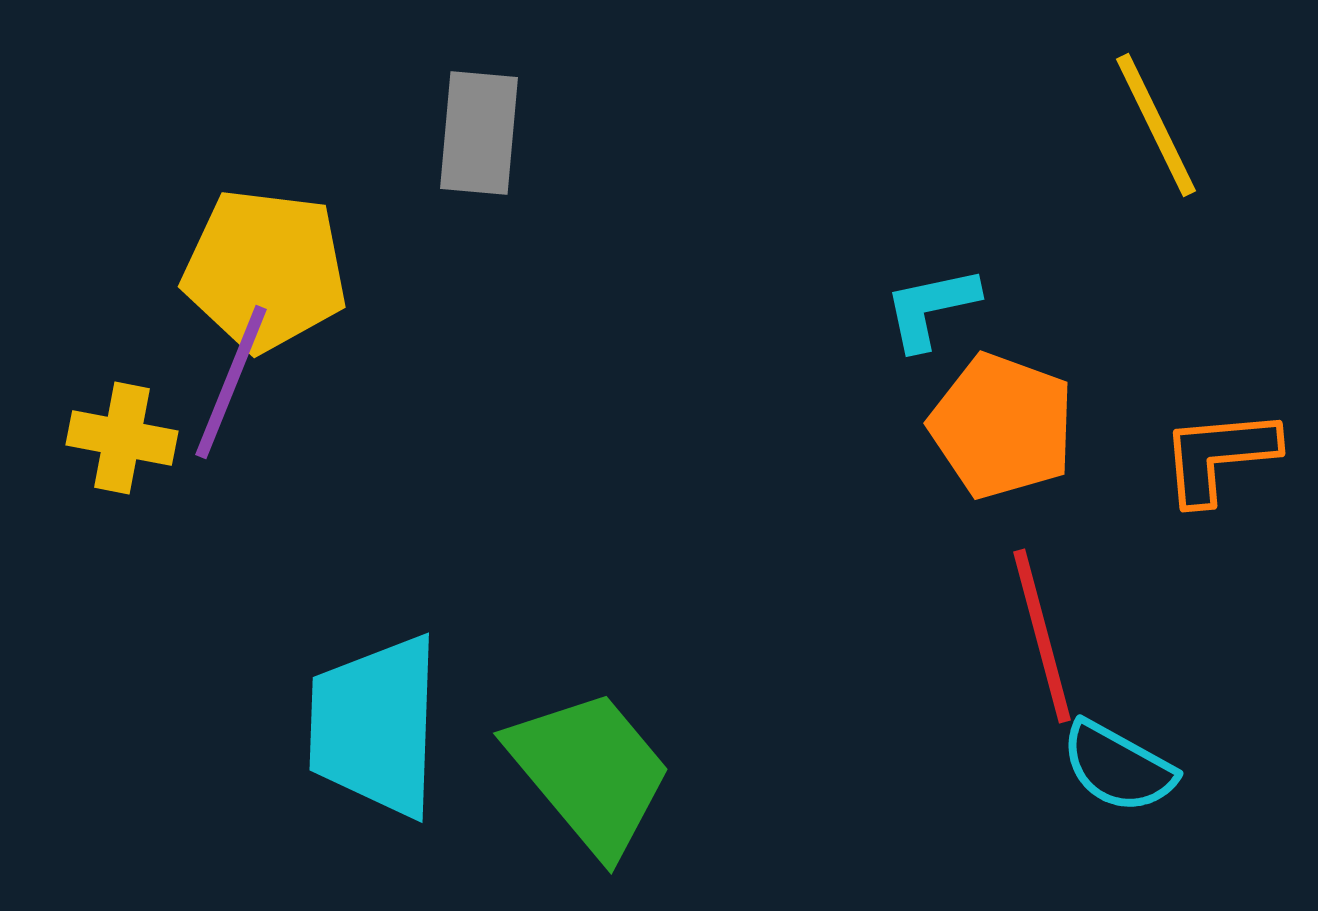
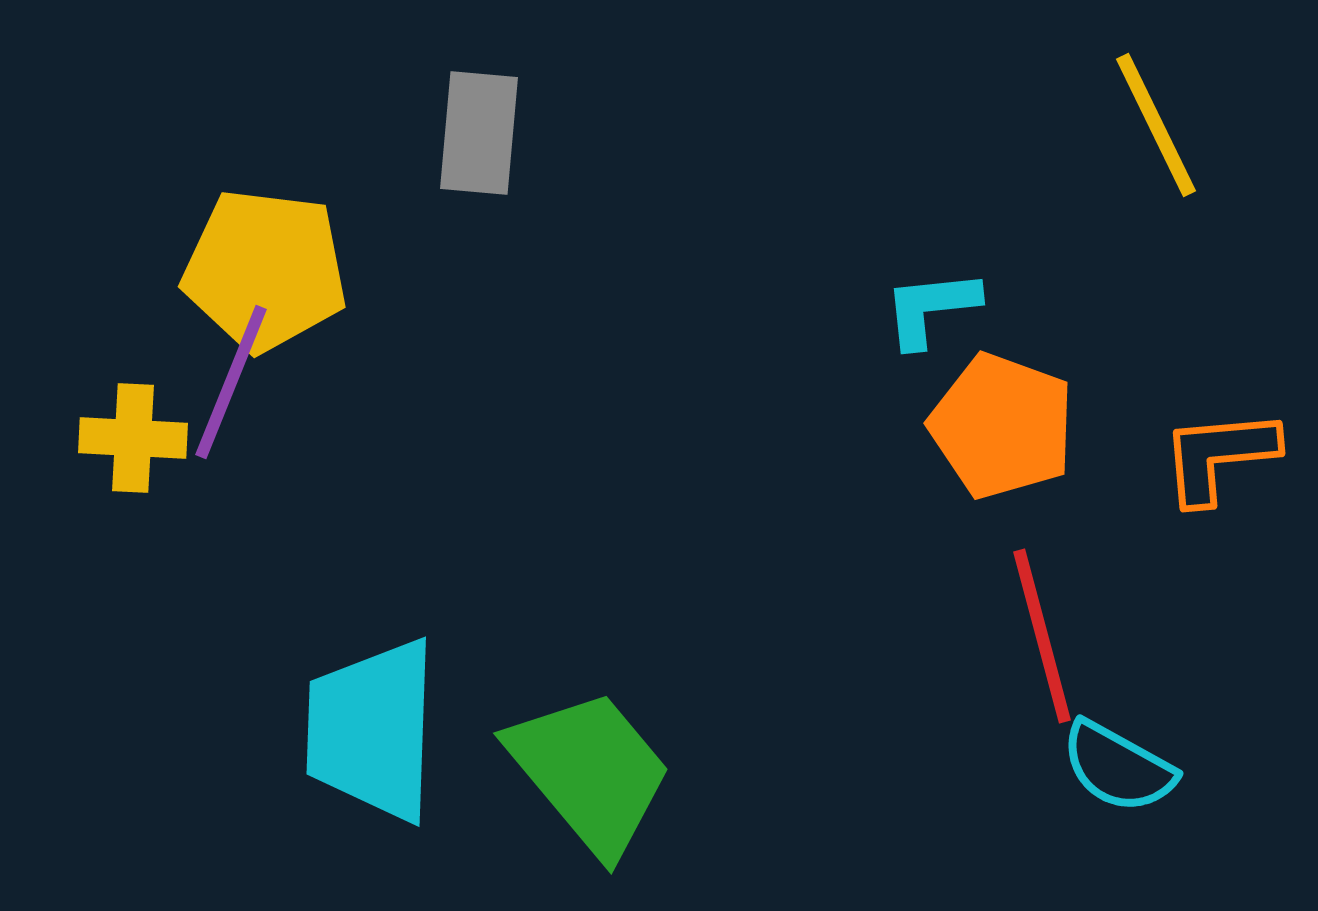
cyan L-shape: rotated 6 degrees clockwise
yellow cross: moved 11 px right; rotated 8 degrees counterclockwise
cyan trapezoid: moved 3 px left, 4 px down
